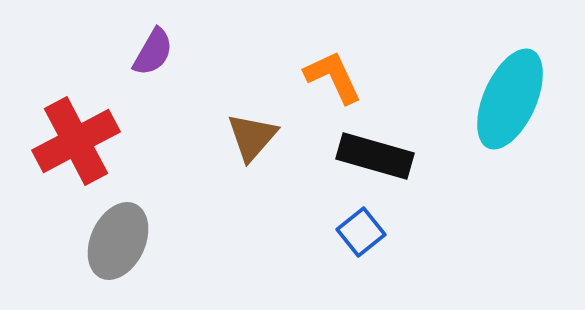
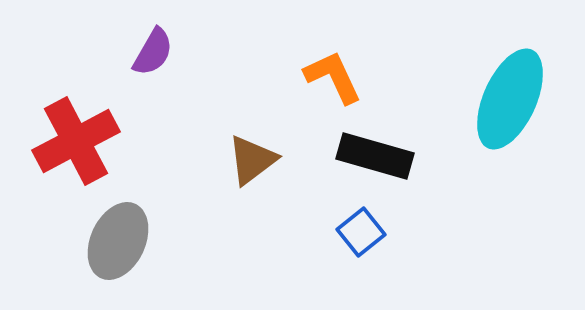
brown triangle: moved 23 px down; rotated 12 degrees clockwise
